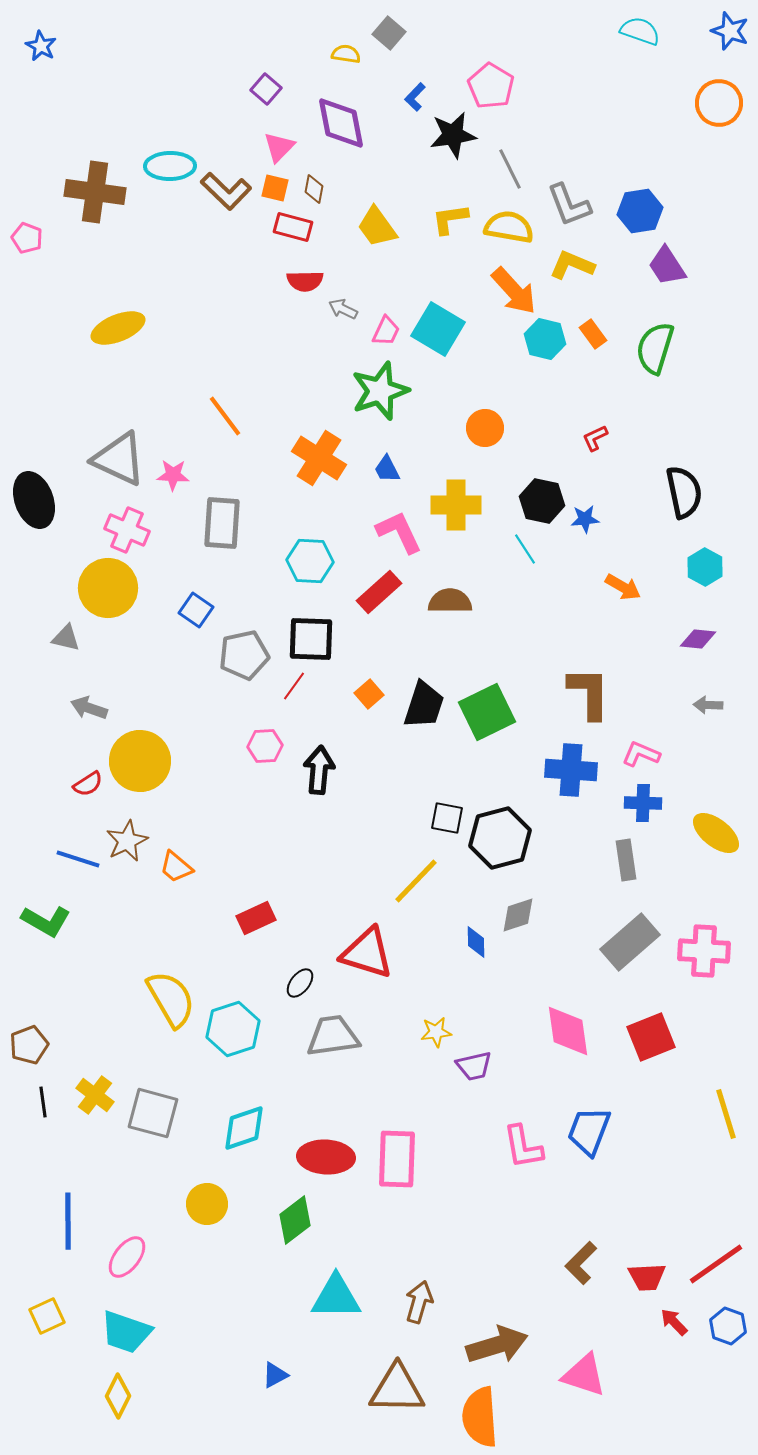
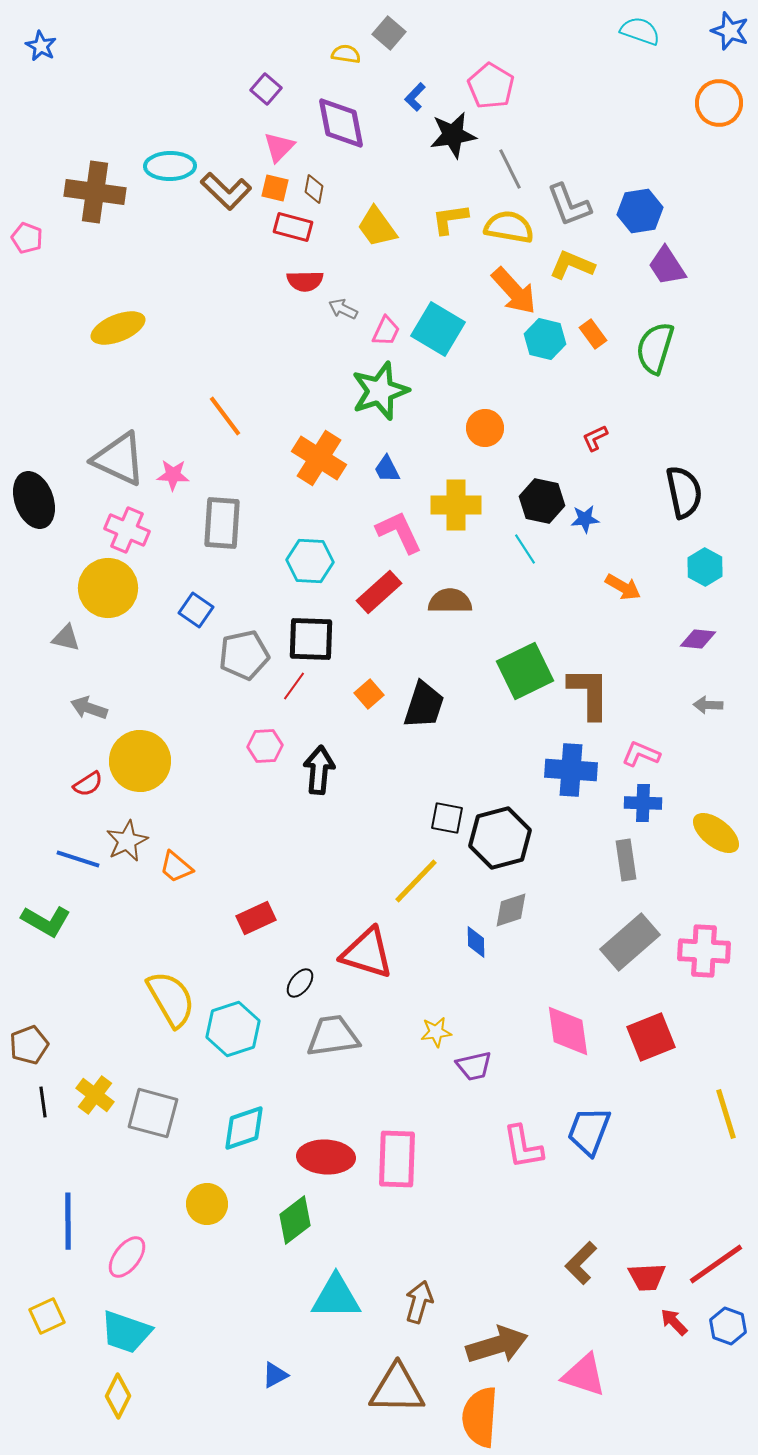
green square at (487, 712): moved 38 px right, 41 px up
gray diamond at (518, 915): moved 7 px left, 5 px up
orange semicircle at (480, 1417): rotated 8 degrees clockwise
